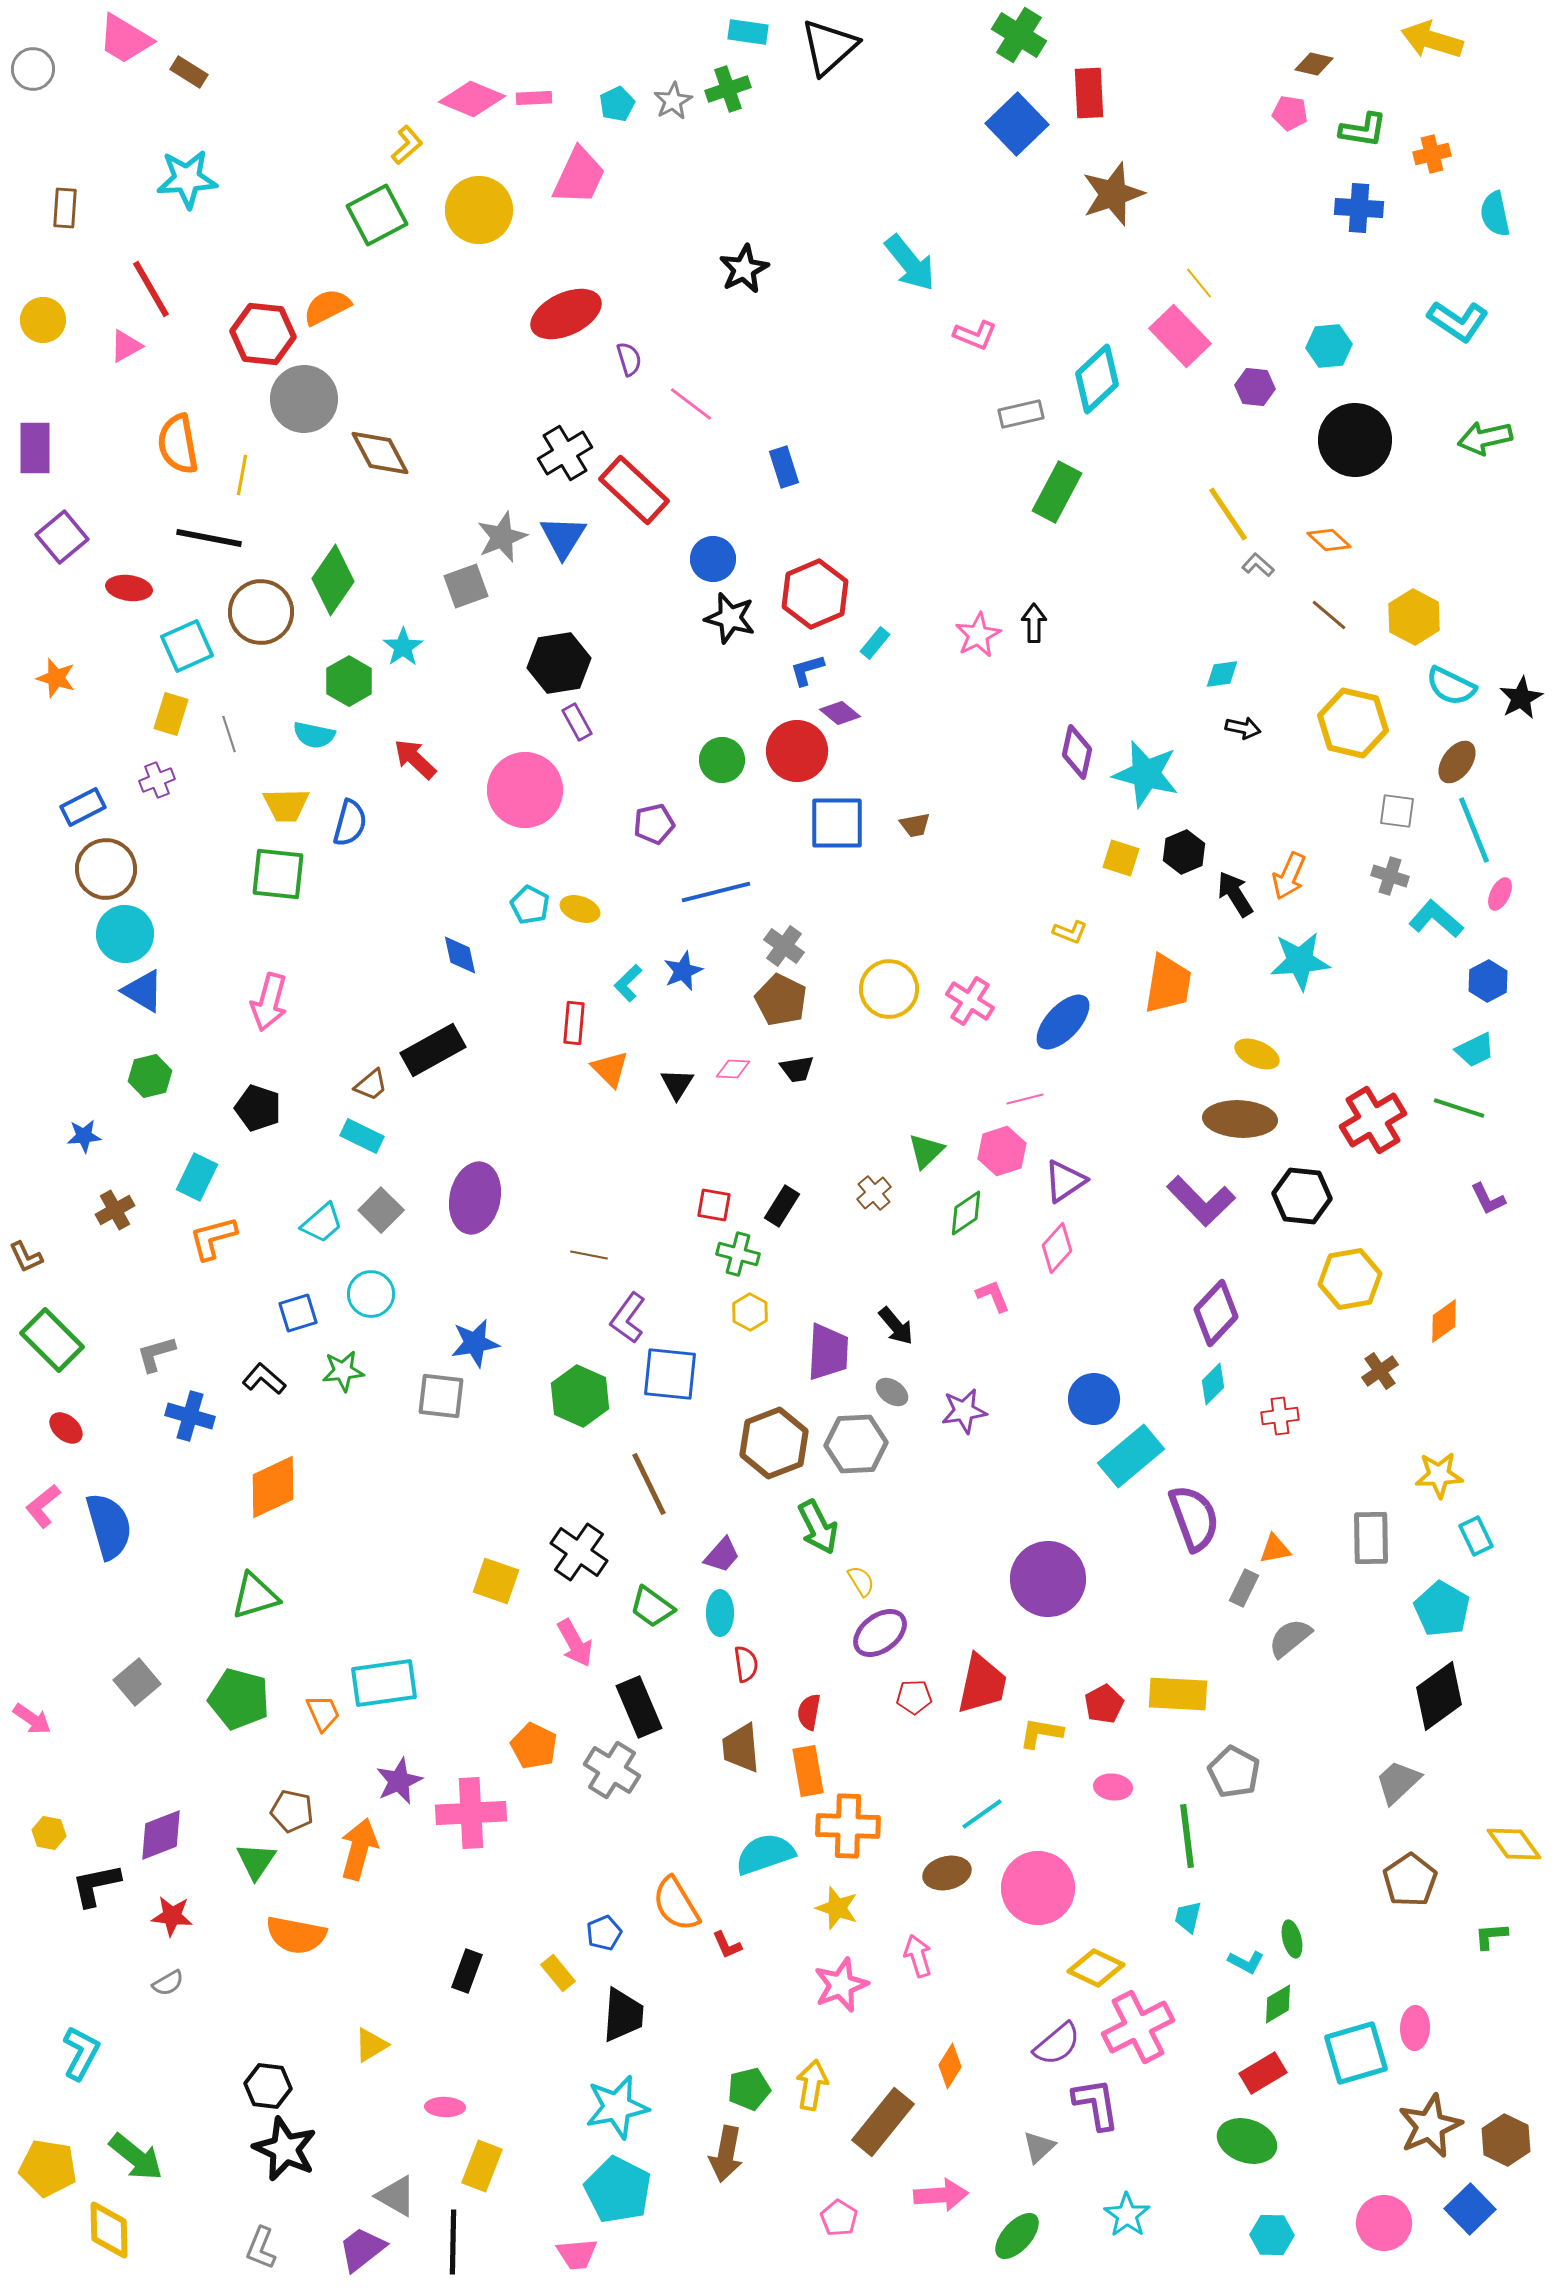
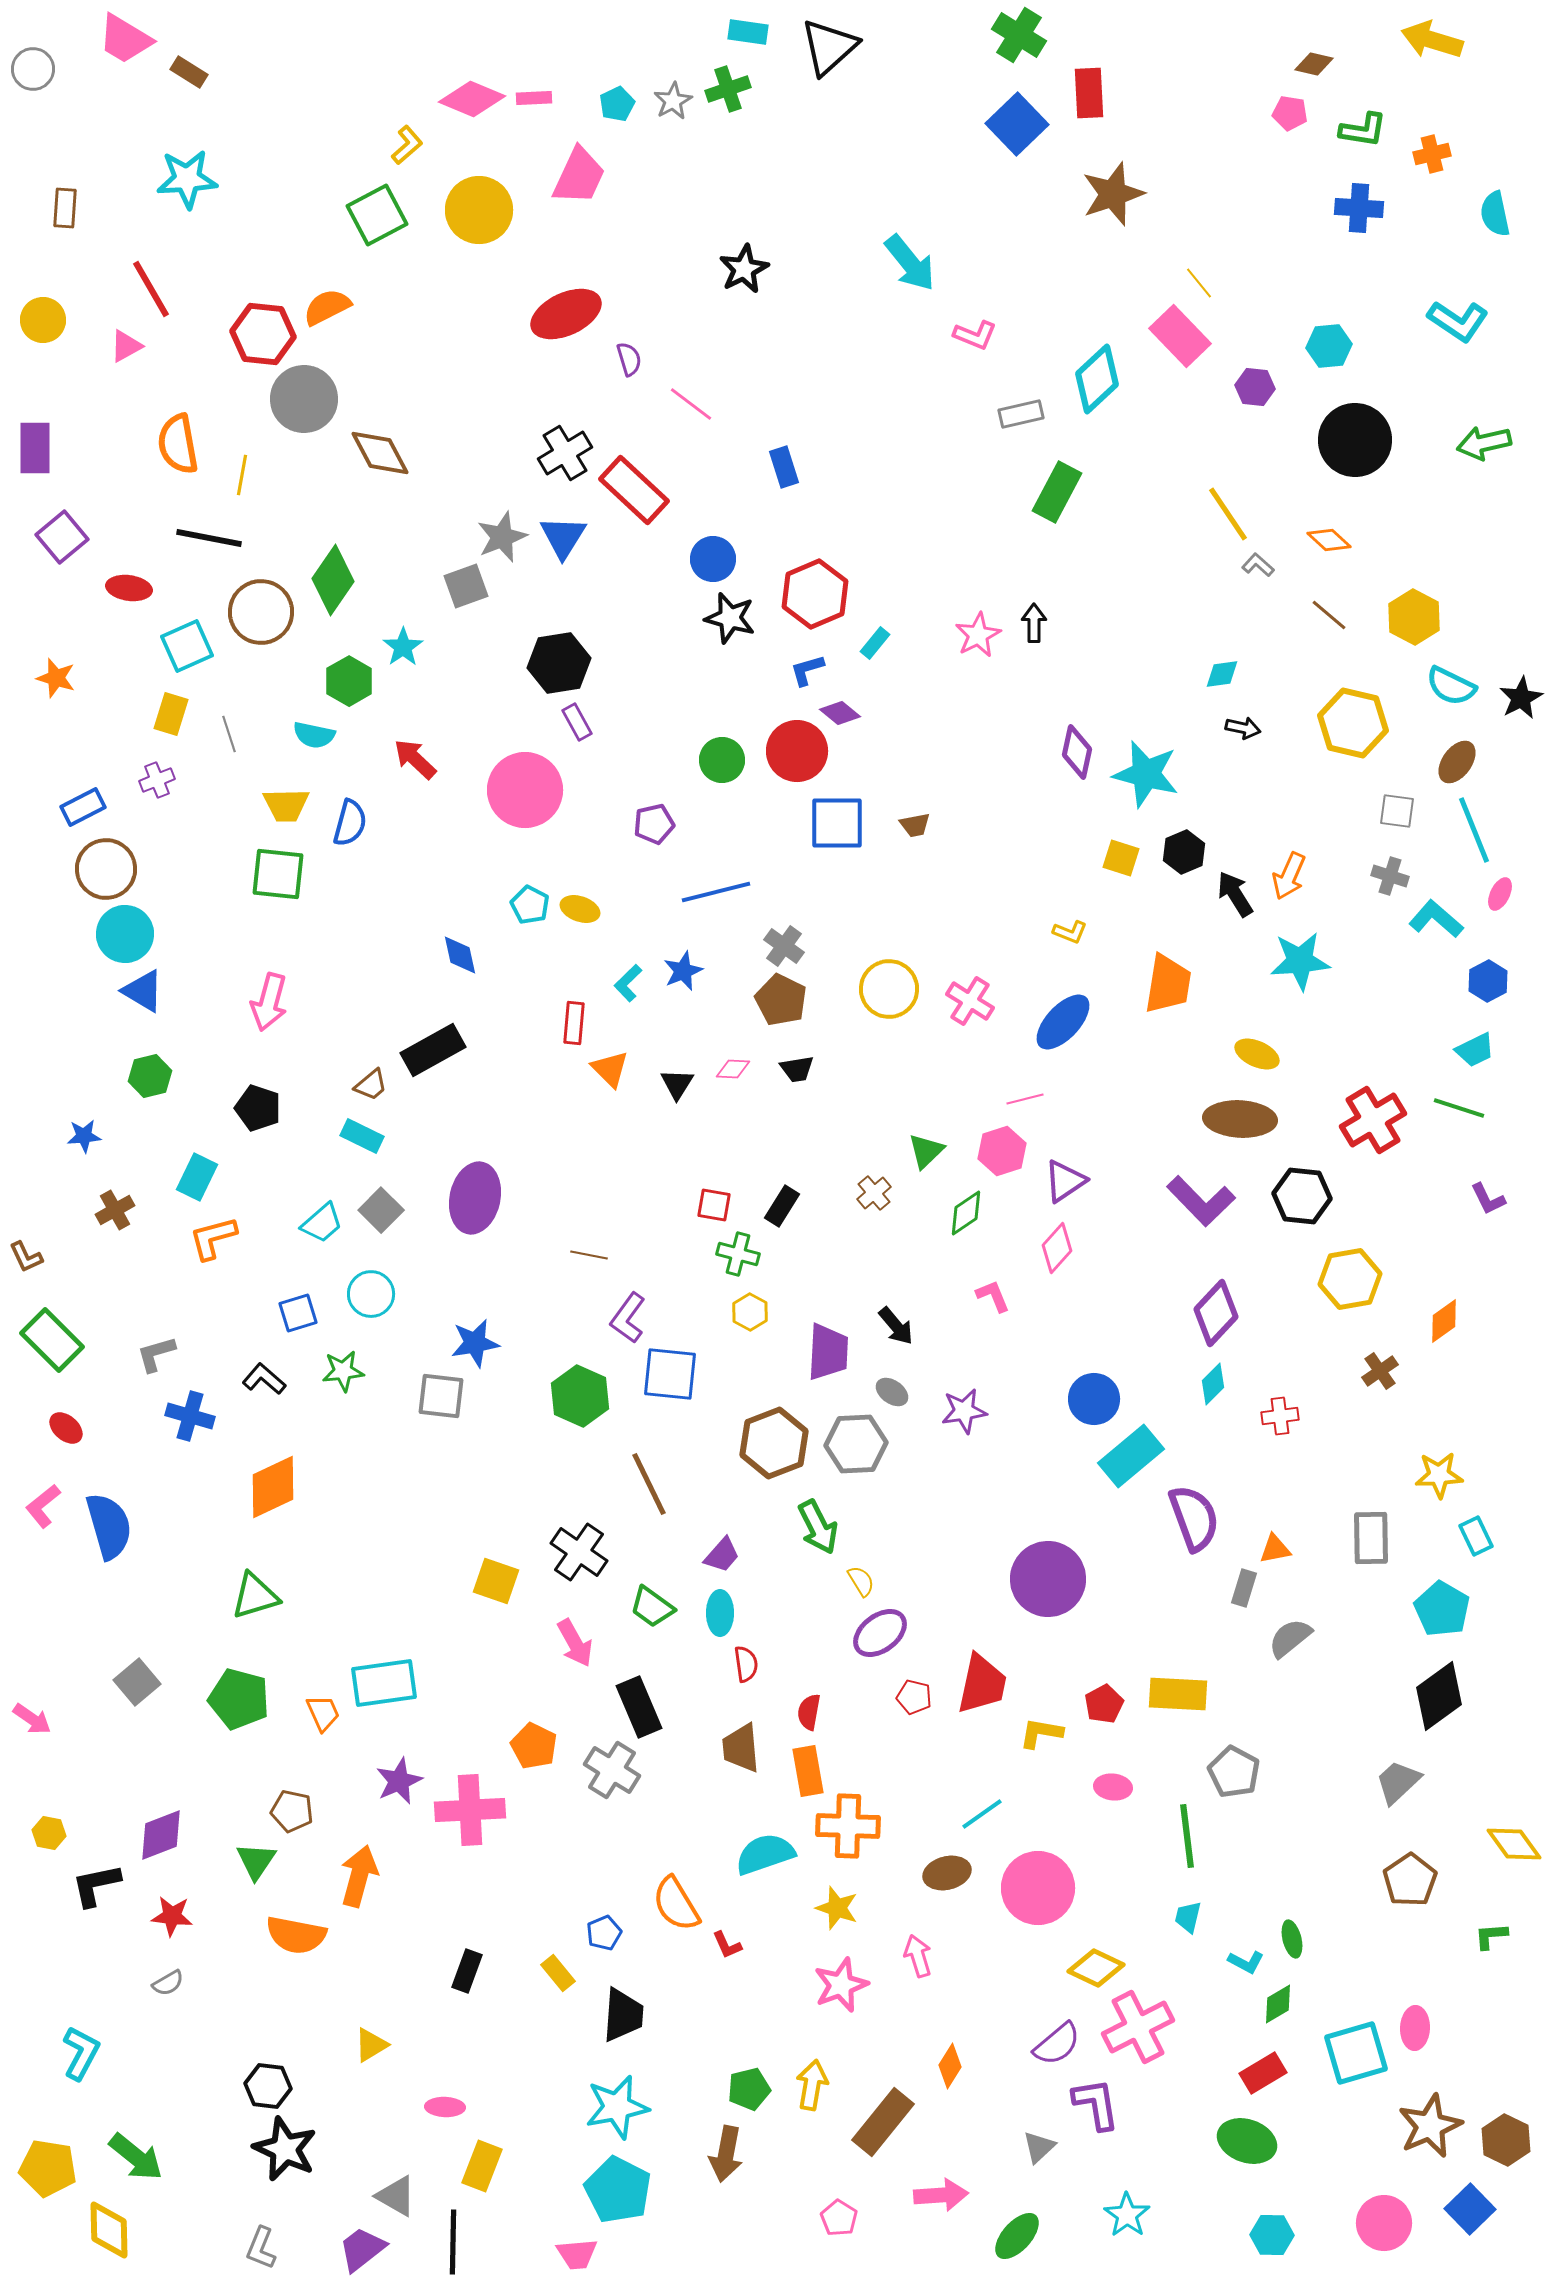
green arrow at (1485, 438): moved 1 px left, 5 px down
gray rectangle at (1244, 1588): rotated 9 degrees counterclockwise
red pentagon at (914, 1697): rotated 16 degrees clockwise
pink cross at (471, 1813): moved 1 px left, 3 px up
orange arrow at (359, 1849): moved 27 px down
